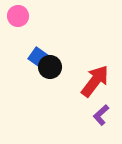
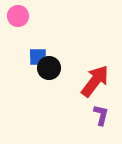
blue square: rotated 36 degrees counterclockwise
black circle: moved 1 px left, 1 px down
purple L-shape: rotated 145 degrees clockwise
